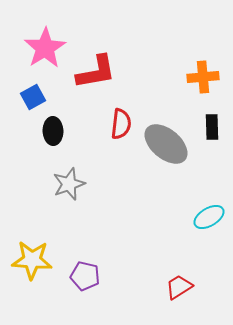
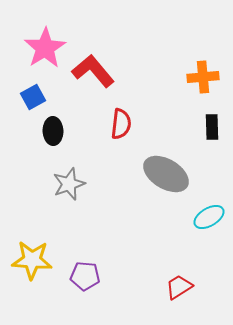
red L-shape: moved 3 px left, 1 px up; rotated 120 degrees counterclockwise
gray ellipse: moved 30 px down; rotated 9 degrees counterclockwise
purple pentagon: rotated 8 degrees counterclockwise
